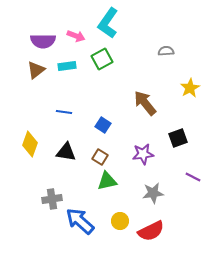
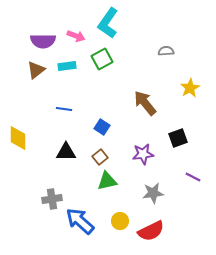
blue line: moved 3 px up
blue square: moved 1 px left, 2 px down
yellow diamond: moved 12 px left, 6 px up; rotated 20 degrees counterclockwise
black triangle: rotated 10 degrees counterclockwise
brown square: rotated 21 degrees clockwise
